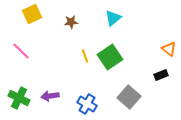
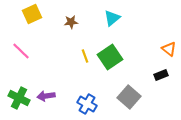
cyan triangle: moved 1 px left
purple arrow: moved 4 px left
